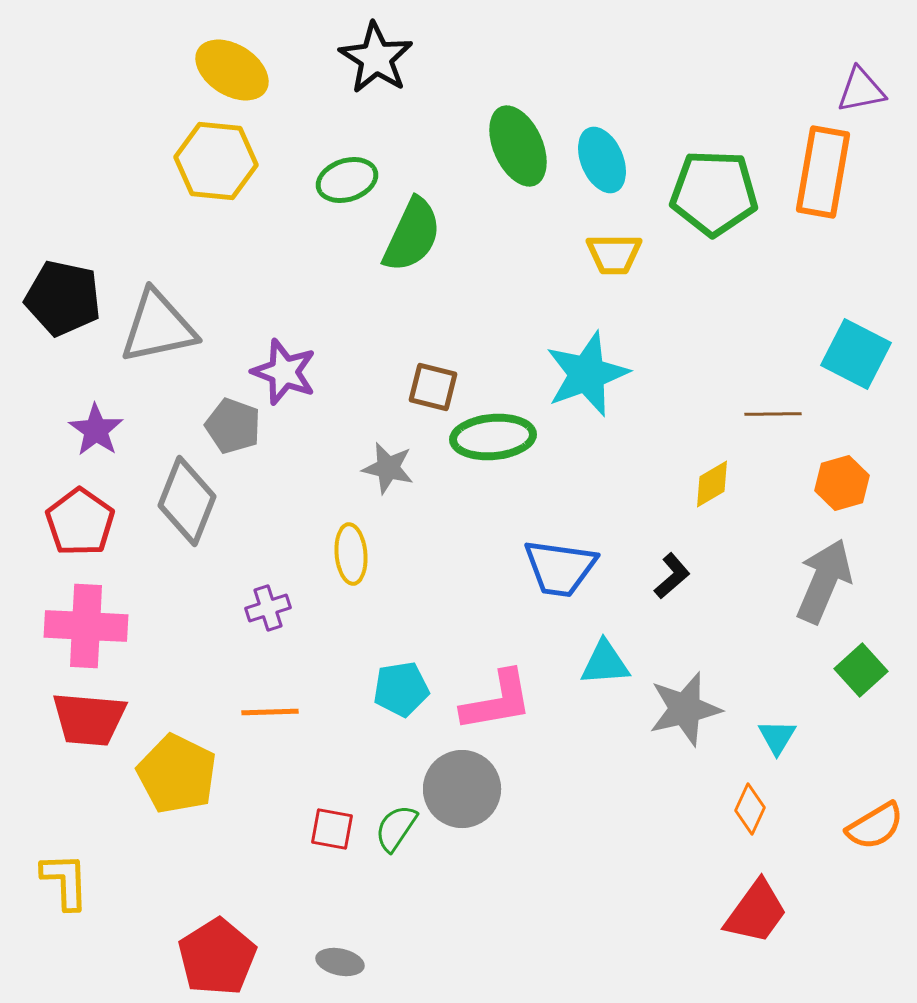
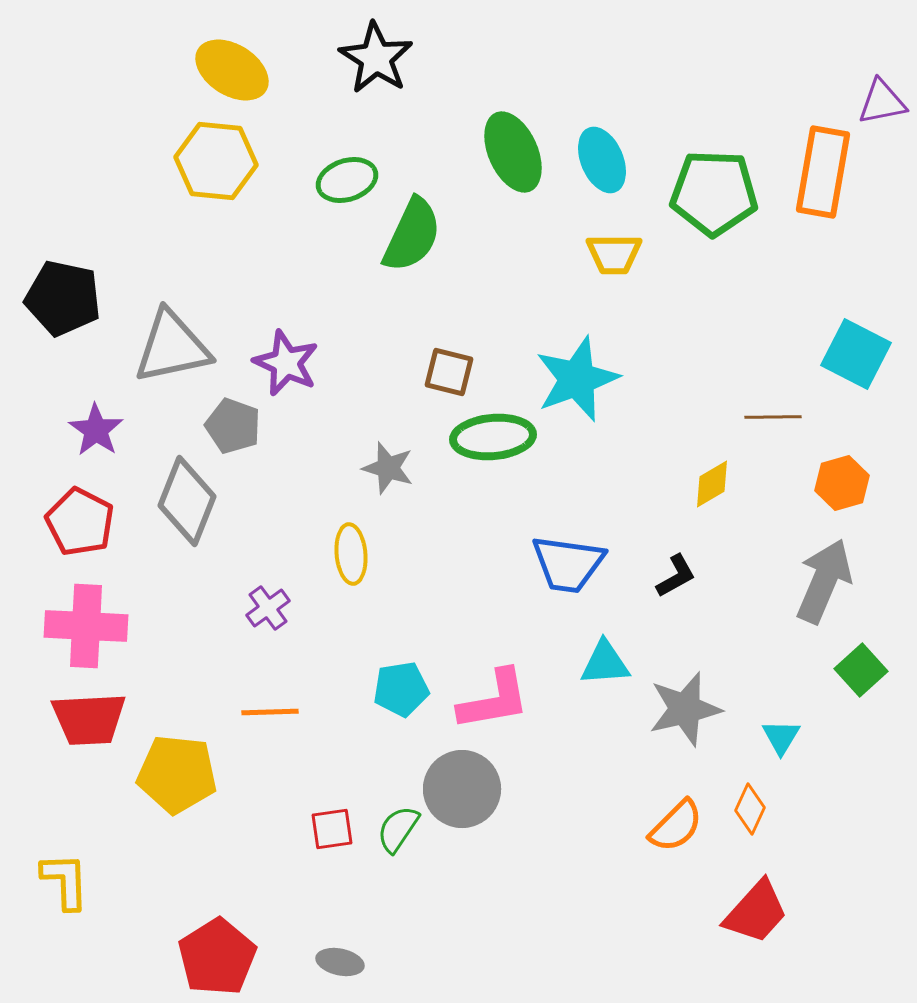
purple triangle at (861, 90): moved 21 px right, 12 px down
green ellipse at (518, 146): moved 5 px left, 6 px down
gray triangle at (158, 327): moved 14 px right, 20 px down
purple star at (284, 372): moved 2 px right, 9 px up; rotated 4 degrees clockwise
cyan star at (587, 374): moved 10 px left, 5 px down
brown square at (433, 387): moved 16 px right, 15 px up
brown line at (773, 414): moved 3 px down
gray star at (388, 468): rotated 4 degrees clockwise
red pentagon at (80, 522): rotated 8 degrees counterclockwise
blue trapezoid at (560, 568): moved 8 px right, 4 px up
black L-shape at (672, 576): moved 4 px right; rotated 12 degrees clockwise
purple cross at (268, 608): rotated 18 degrees counterclockwise
pink L-shape at (497, 701): moved 3 px left, 1 px up
red trapezoid at (89, 719): rotated 8 degrees counterclockwise
cyan triangle at (777, 737): moved 4 px right
yellow pentagon at (177, 774): rotated 20 degrees counterclockwise
orange semicircle at (875, 826): moved 199 px left; rotated 14 degrees counterclockwise
green semicircle at (396, 828): moved 2 px right, 1 px down
red square at (332, 829): rotated 18 degrees counterclockwise
red trapezoid at (756, 912): rotated 6 degrees clockwise
